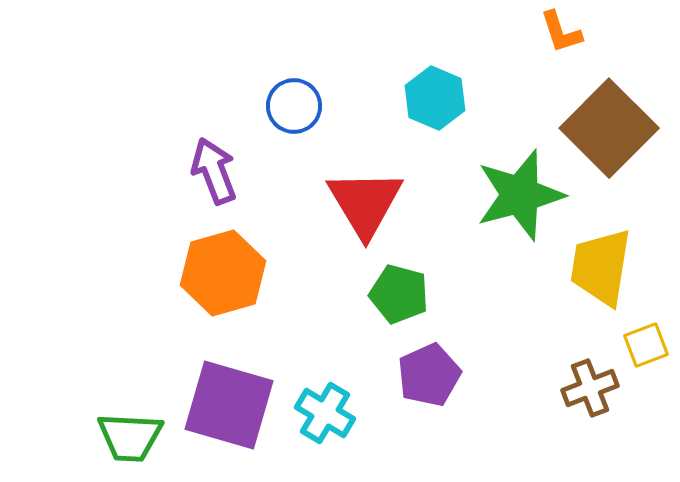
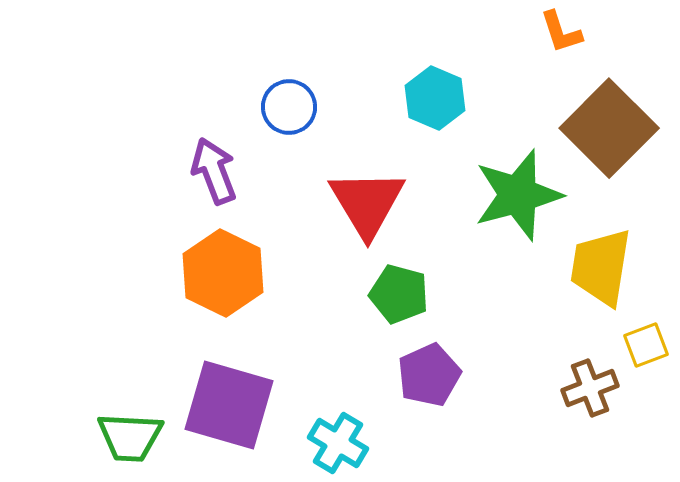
blue circle: moved 5 px left, 1 px down
green star: moved 2 px left
red triangle: moved 2 px right
orange hexagon: rotated 18 degrees counterclockwise
cyan cross: moved 13 px right, 30 px down
